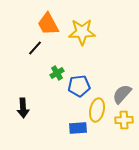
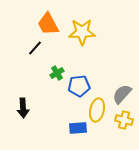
yellow cross: rotated 18 degrees clockwise
